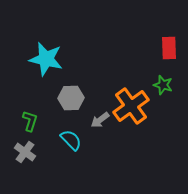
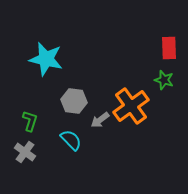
green star: moved 1 px right, 5 px up
gray hexagon: moved 3 px right, 3 px down; rotated 10 degrees clockwise
